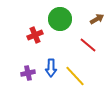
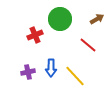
purple cross: moved 1 px up
